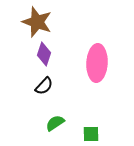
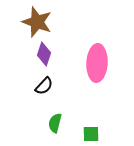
green semicircle: rotated 42 degrees counterclockwise
